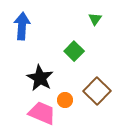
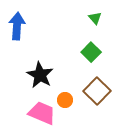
green triangle: moved 1 px up; rotated 16 degrees counterclockwise
blue arrow: moved 5 px left
green square: moved 17 px right, 1 px down
black star: moved 3 px up
